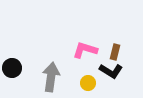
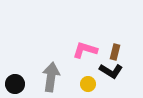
black circle: moved 3 px right, 16 px down
yellow circle: moved 1 px down
